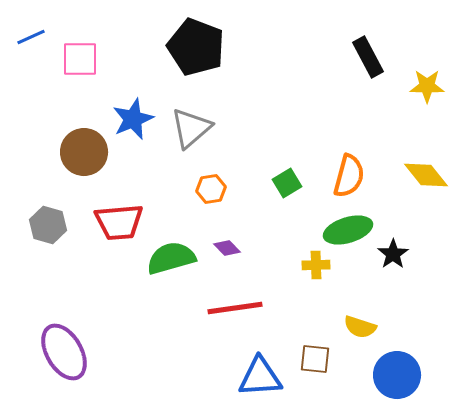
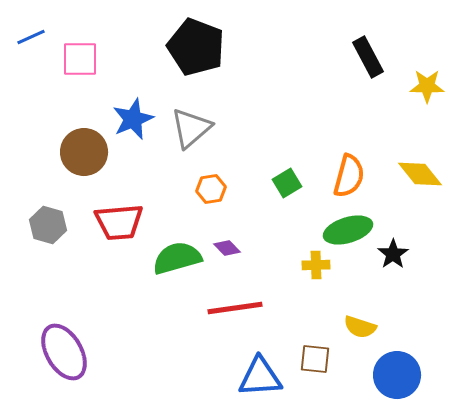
yellow diamond: moved 6 px left, 1 px up
green semicircle: moved 6 px right
